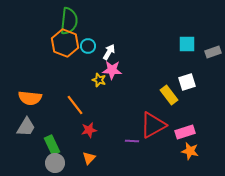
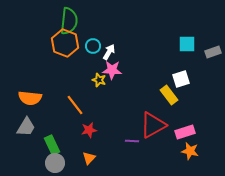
cyan circle: moved 5 px right
white square: moved 6 px left, 3 px up
